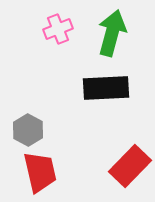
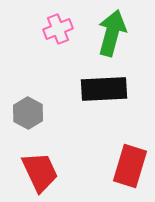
black rectangle: moved 2 px left, 1 px down
gray hexagon: moved 17 px up
red rectangle: rotated 27 degrees counterclockwise
red trapezoid: rotated 12 degrees counterclockwise
